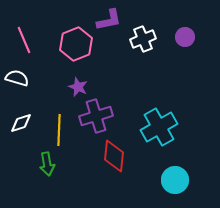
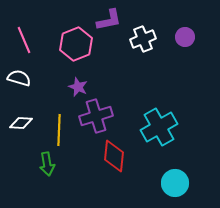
white semicircle: moved 2 px right
white diamond: rotated 20 degrees clockwise
cyan circle: moved 3 px down
